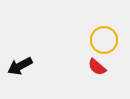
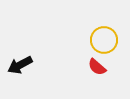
black arrow: moved 1 px up
